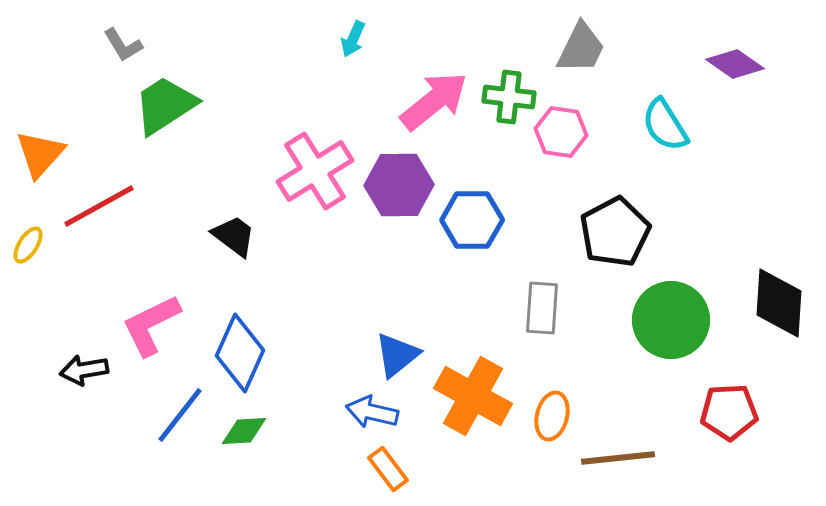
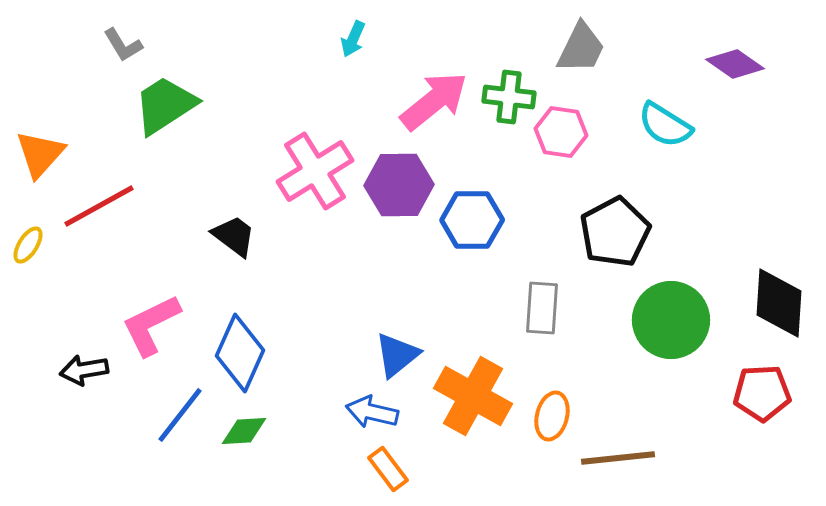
cyan semicircle: rotated 26 degrees counterclockwise
red pentagon: moved 33 px right, 19 px up
